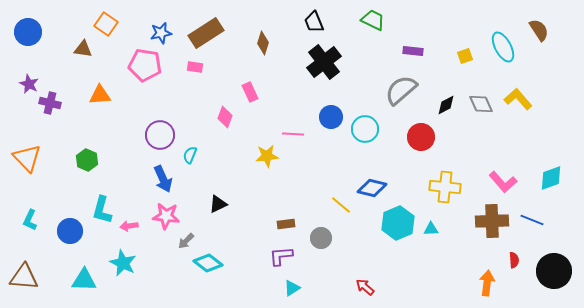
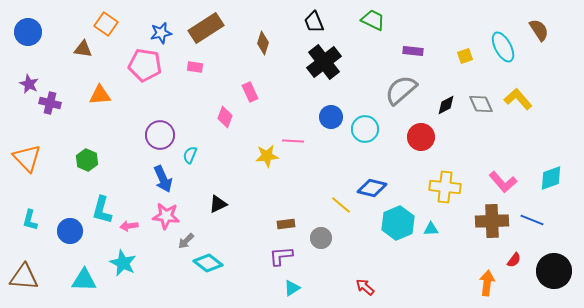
brown rectangle at (206, 33): moved 5 px up
pink line at (293, 134): moved 7 px down
cyan L-shape at (30, 220): rotated 10 degrees counterclockwise
red semicircle at (514, 260): rotated 42 degrees clockwise
